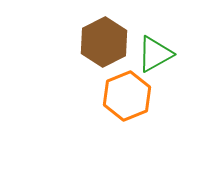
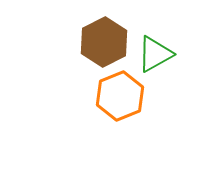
orange hexagon: moved 7 px left
